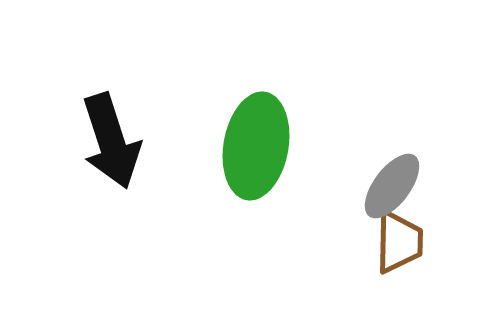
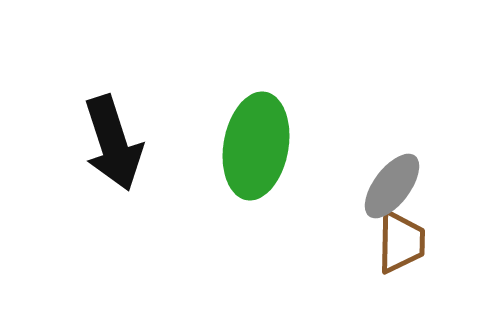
black arrow: moved 2 px right, 2 px down
brown trapezoid: moved 2 px right
